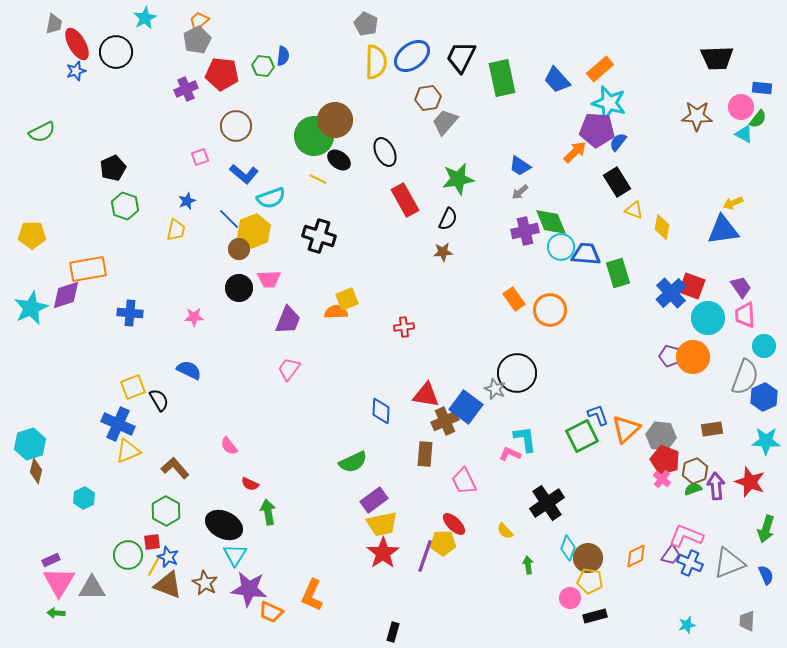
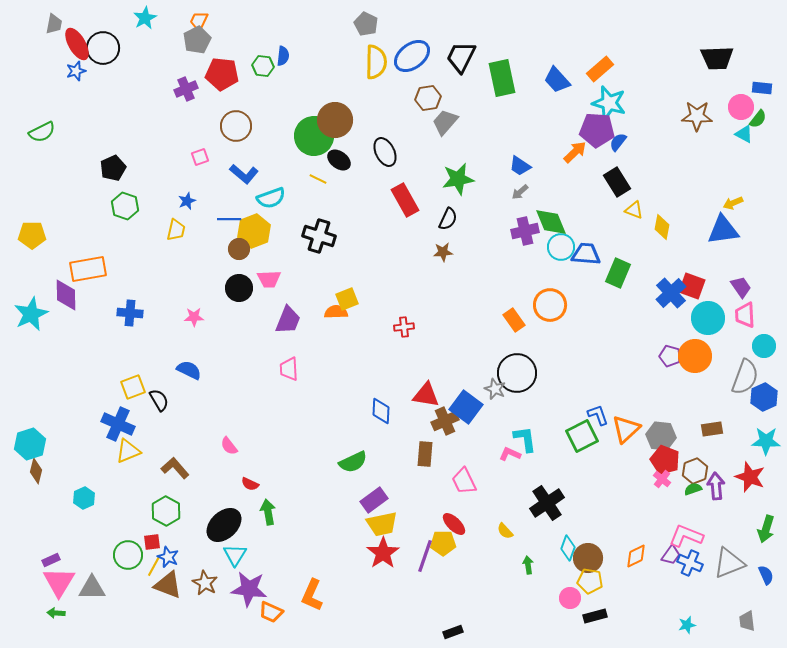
orange trapezoid at (199, 21): rotated 25 degrees counterclockwise
black circle at (116, 52): moved 13 px left, 4 px up
blue line at (229, 219): rotated 45 degrees counterclockwise
green rectangle at (618, 273): rotated 40 degrees clockwise
purple diamond at (66, 295): rotated 72 degrees counterclockwise
orange rectangle at (514, 299): moved 21 px down
cyan star at (31, 308): moved 6 px down
orange circle at (550, 310): moved 5 px up
orange circle at (693, 357): moved 2 px right, 1 px up
pink trapezoid at (289, 369): rotated 40 degrees counterclockwise
red star at (750, 482): moved 5 px up
black ellipse at (224, 525): rotated 69 degrees counterclockwise
gray trapezoid at (747, 621): rotated 10 degrees counterclockwise
black rectangle at (393, 632): moved 60 px right; rotated 54 degrees clockwise
